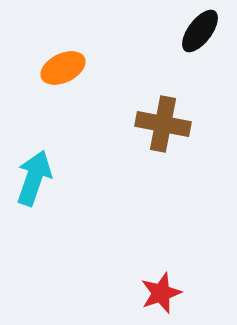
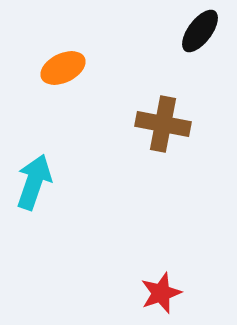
cyan arrow: moved 4 px down
